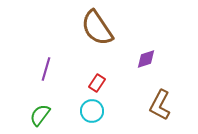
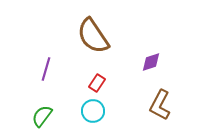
brown semicircle: moved 4 px left, 8 px down
purple diamond: moved 5 px right, 3 px down
cyan circle: moved 1 px right
green semicircle: moved 2 px right, 1 px down
